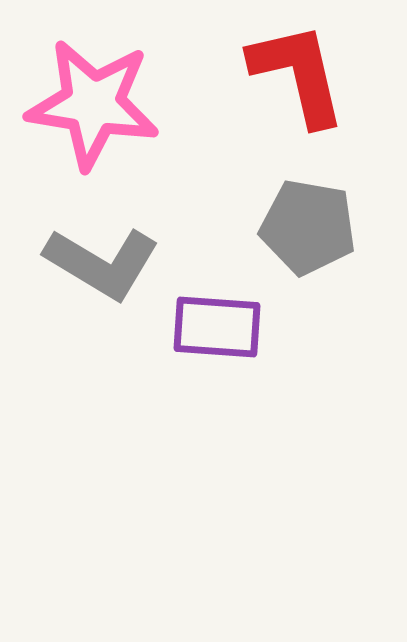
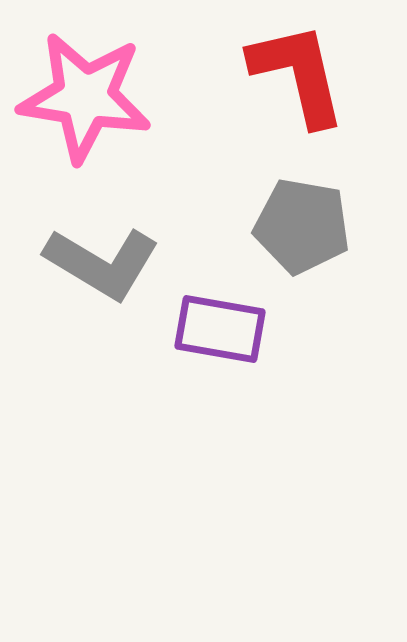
pink star: moved 8 px left, 7 px up
gray pentagon: moved 6 px left, 1 px up
purple rectangle: moved 3 px right, 2 px down; rotated 6 degrees clockwise
